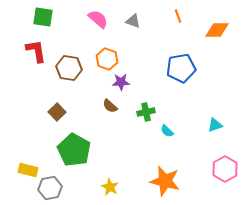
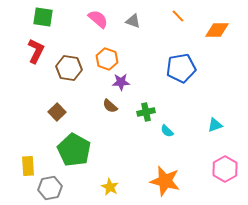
orange line: rotated 24 degrees counterclockwise
red L-shape: rotated 35 degrees clockwise
yellow rectangle: moved 4 px up; rotated 72 degrees clockwise
